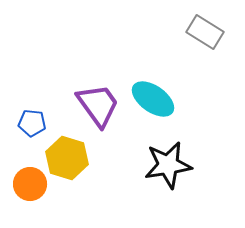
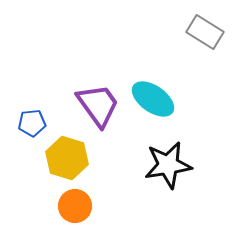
blue pentagon: rotated 12 degrees counterclockwise
orange circle: moved 45 px right, 22 px down
